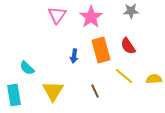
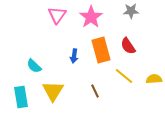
cyan semicircle: moved 7 px right, 2 px up
cyan rectangle: moved 7 px right, 2 px down
